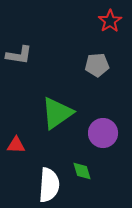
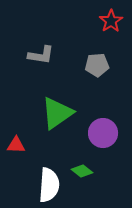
red star: moved 1 px right
gray L-shape: moved 22 px right
green diamond: rotated 35 degrees counterclockwise
